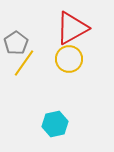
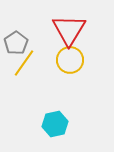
red triangle: moved 3 px left, 2 px down; rotated 30 degrees counterclockwise
yellow circle: moved 1 px right, 1 px down
